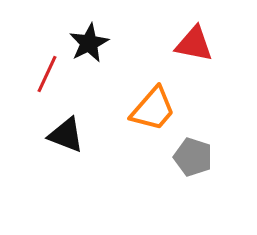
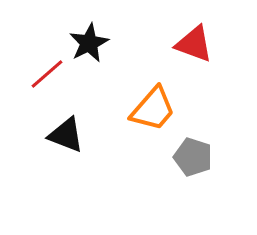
red triangle: rotated 9 degrees clockwise
red line: rotated 24 degrees clockwise
